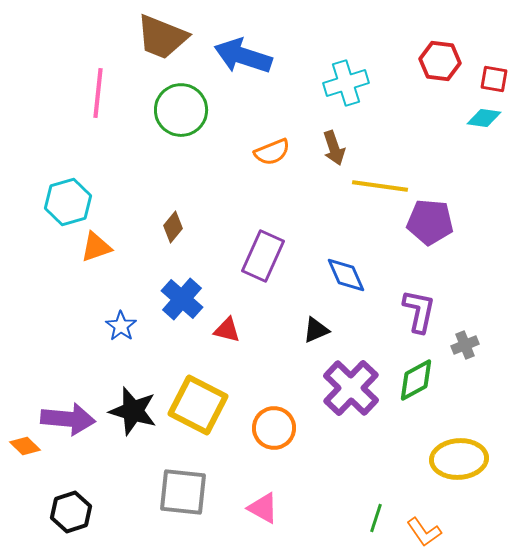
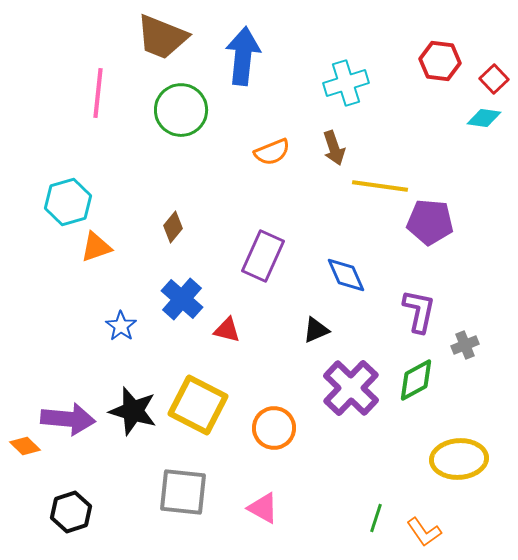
blue arrow: rotated 78 degrees clockwise
red square: rotated 36 degrees clockwise
